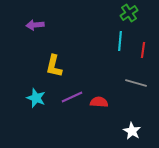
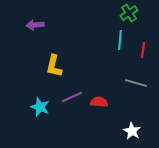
cyan line: moved 1 px up
cyan star: moved 4 px right, 9 px down
